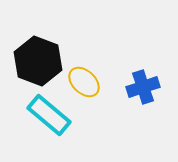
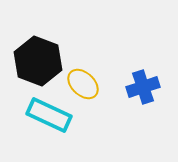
yellow ellipse: moved 1 px left, 2 px down
cyan rectangle: rotated 15 degrees counterclockwise
